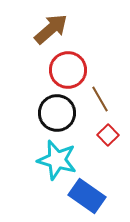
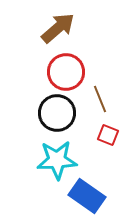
brown arrow: moved 7 px right, 1 px up
red circle: moved 2 px left, 2 px down
brown line: rotated 8 degrees clockwise
red square: rotated 25 degrees counterclockwise
cyan star: rotated 18 degrees counterclockwise
